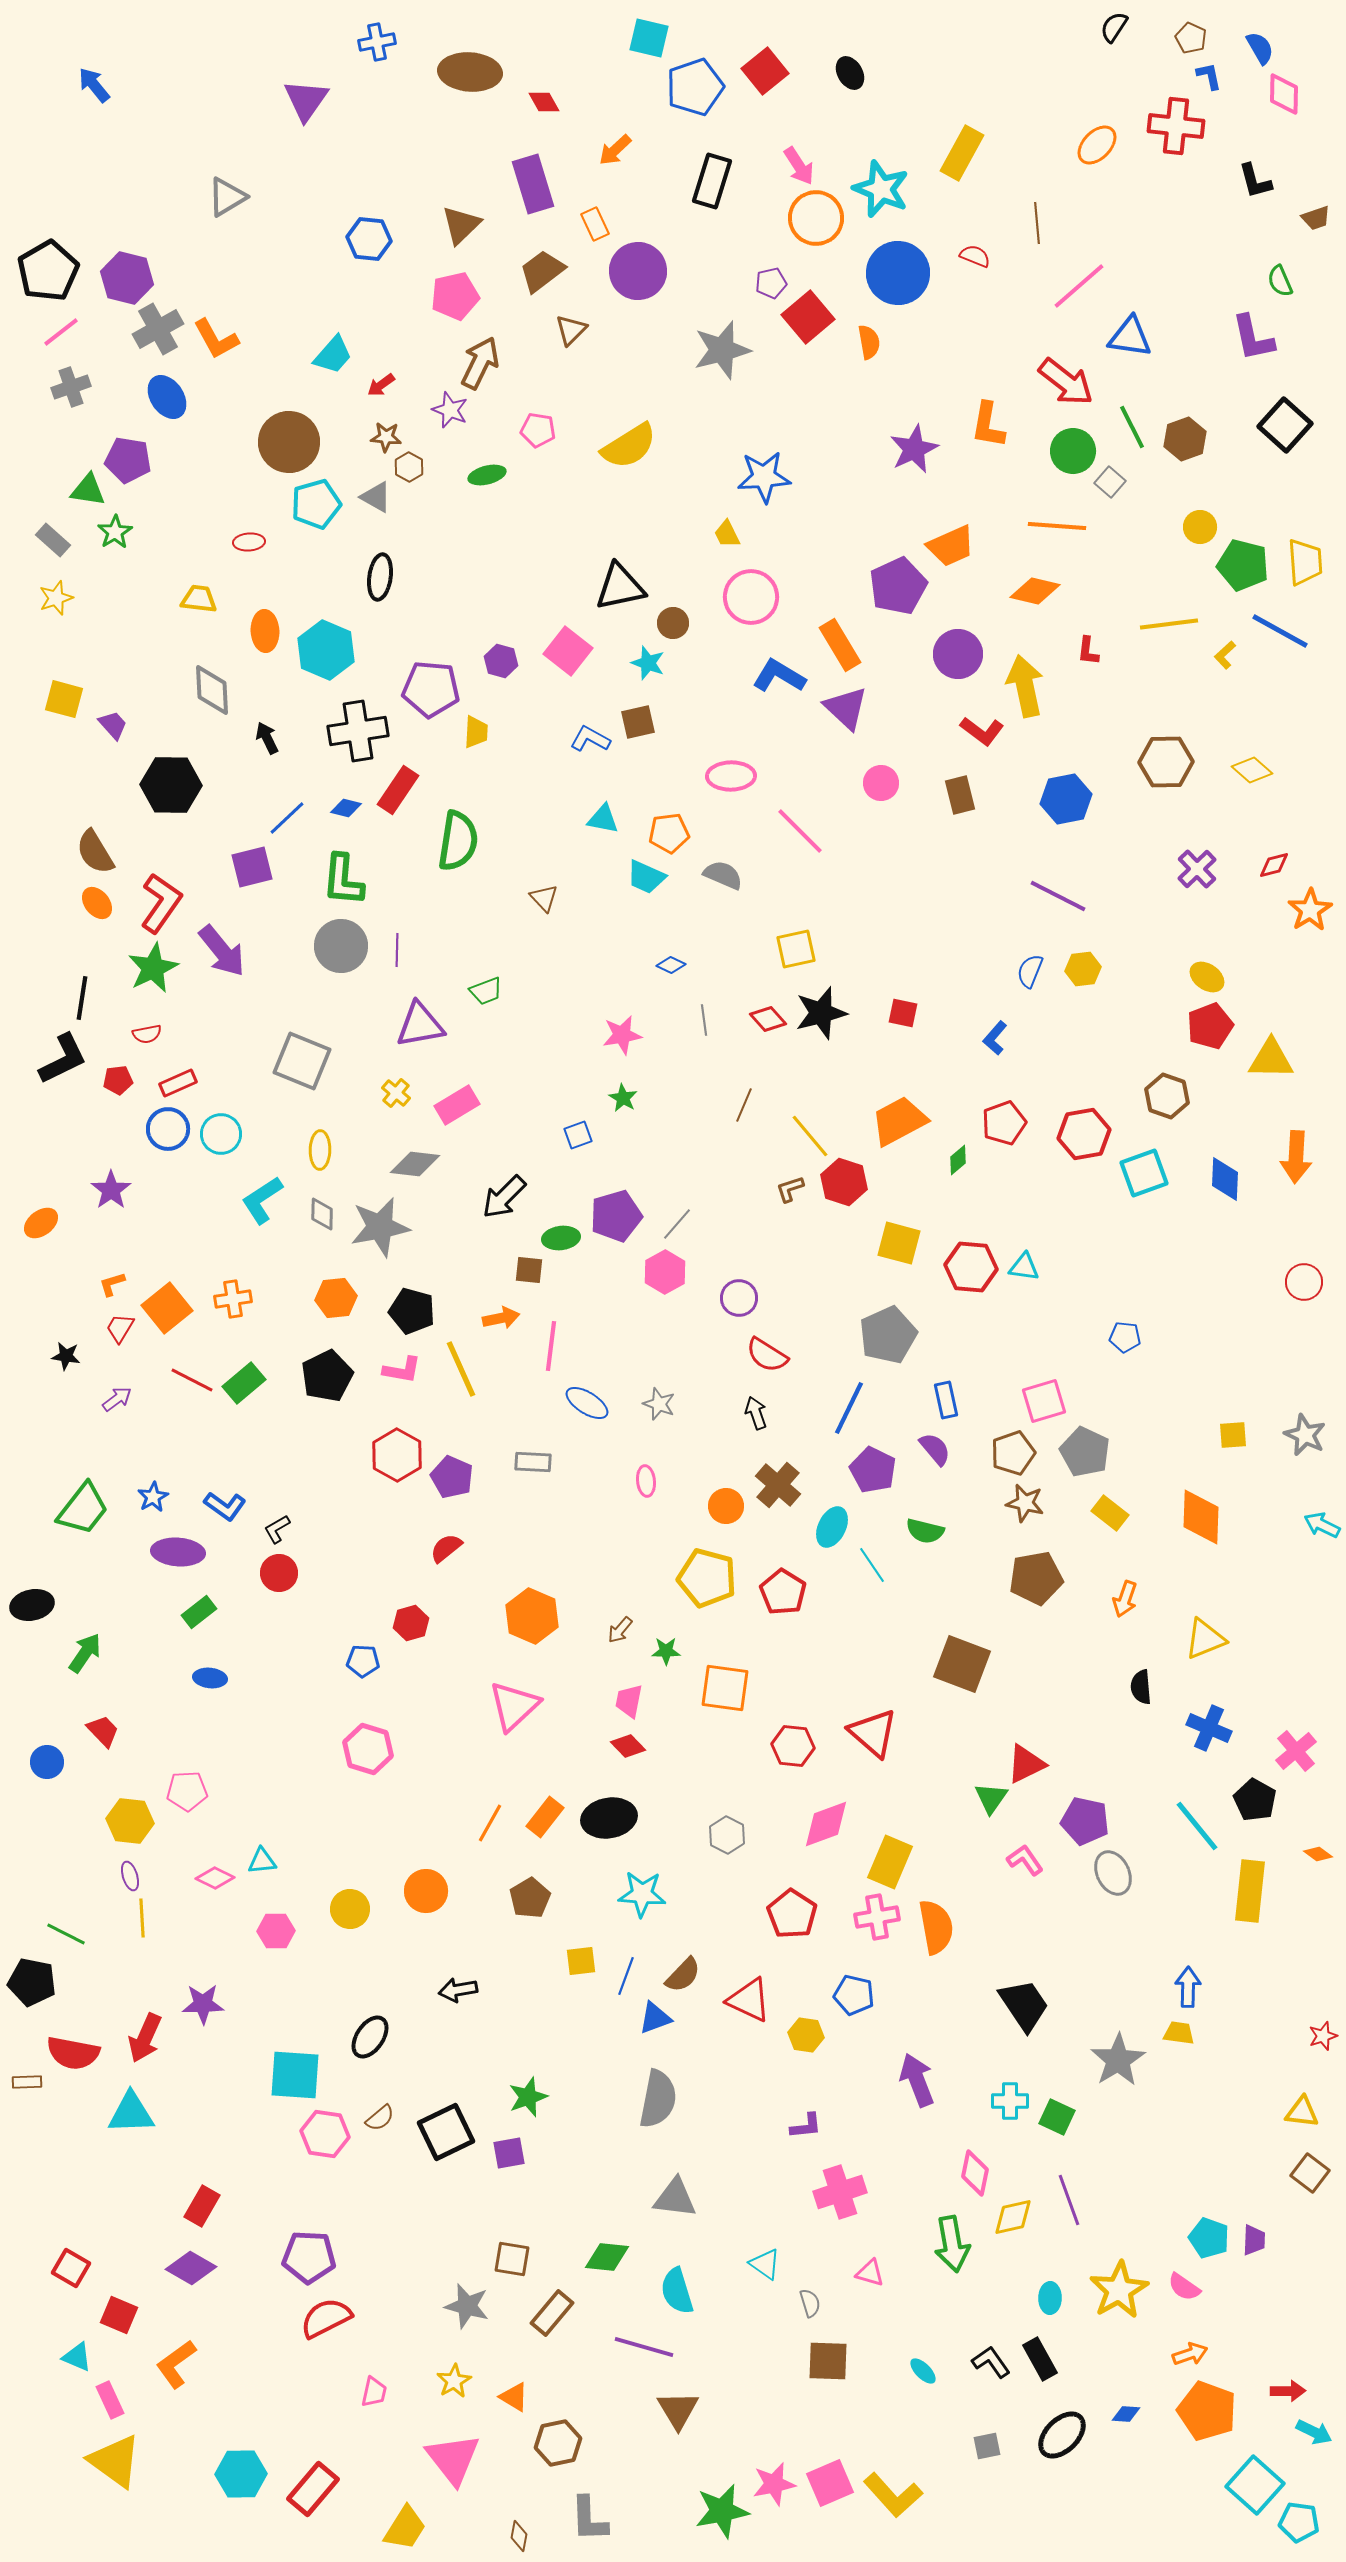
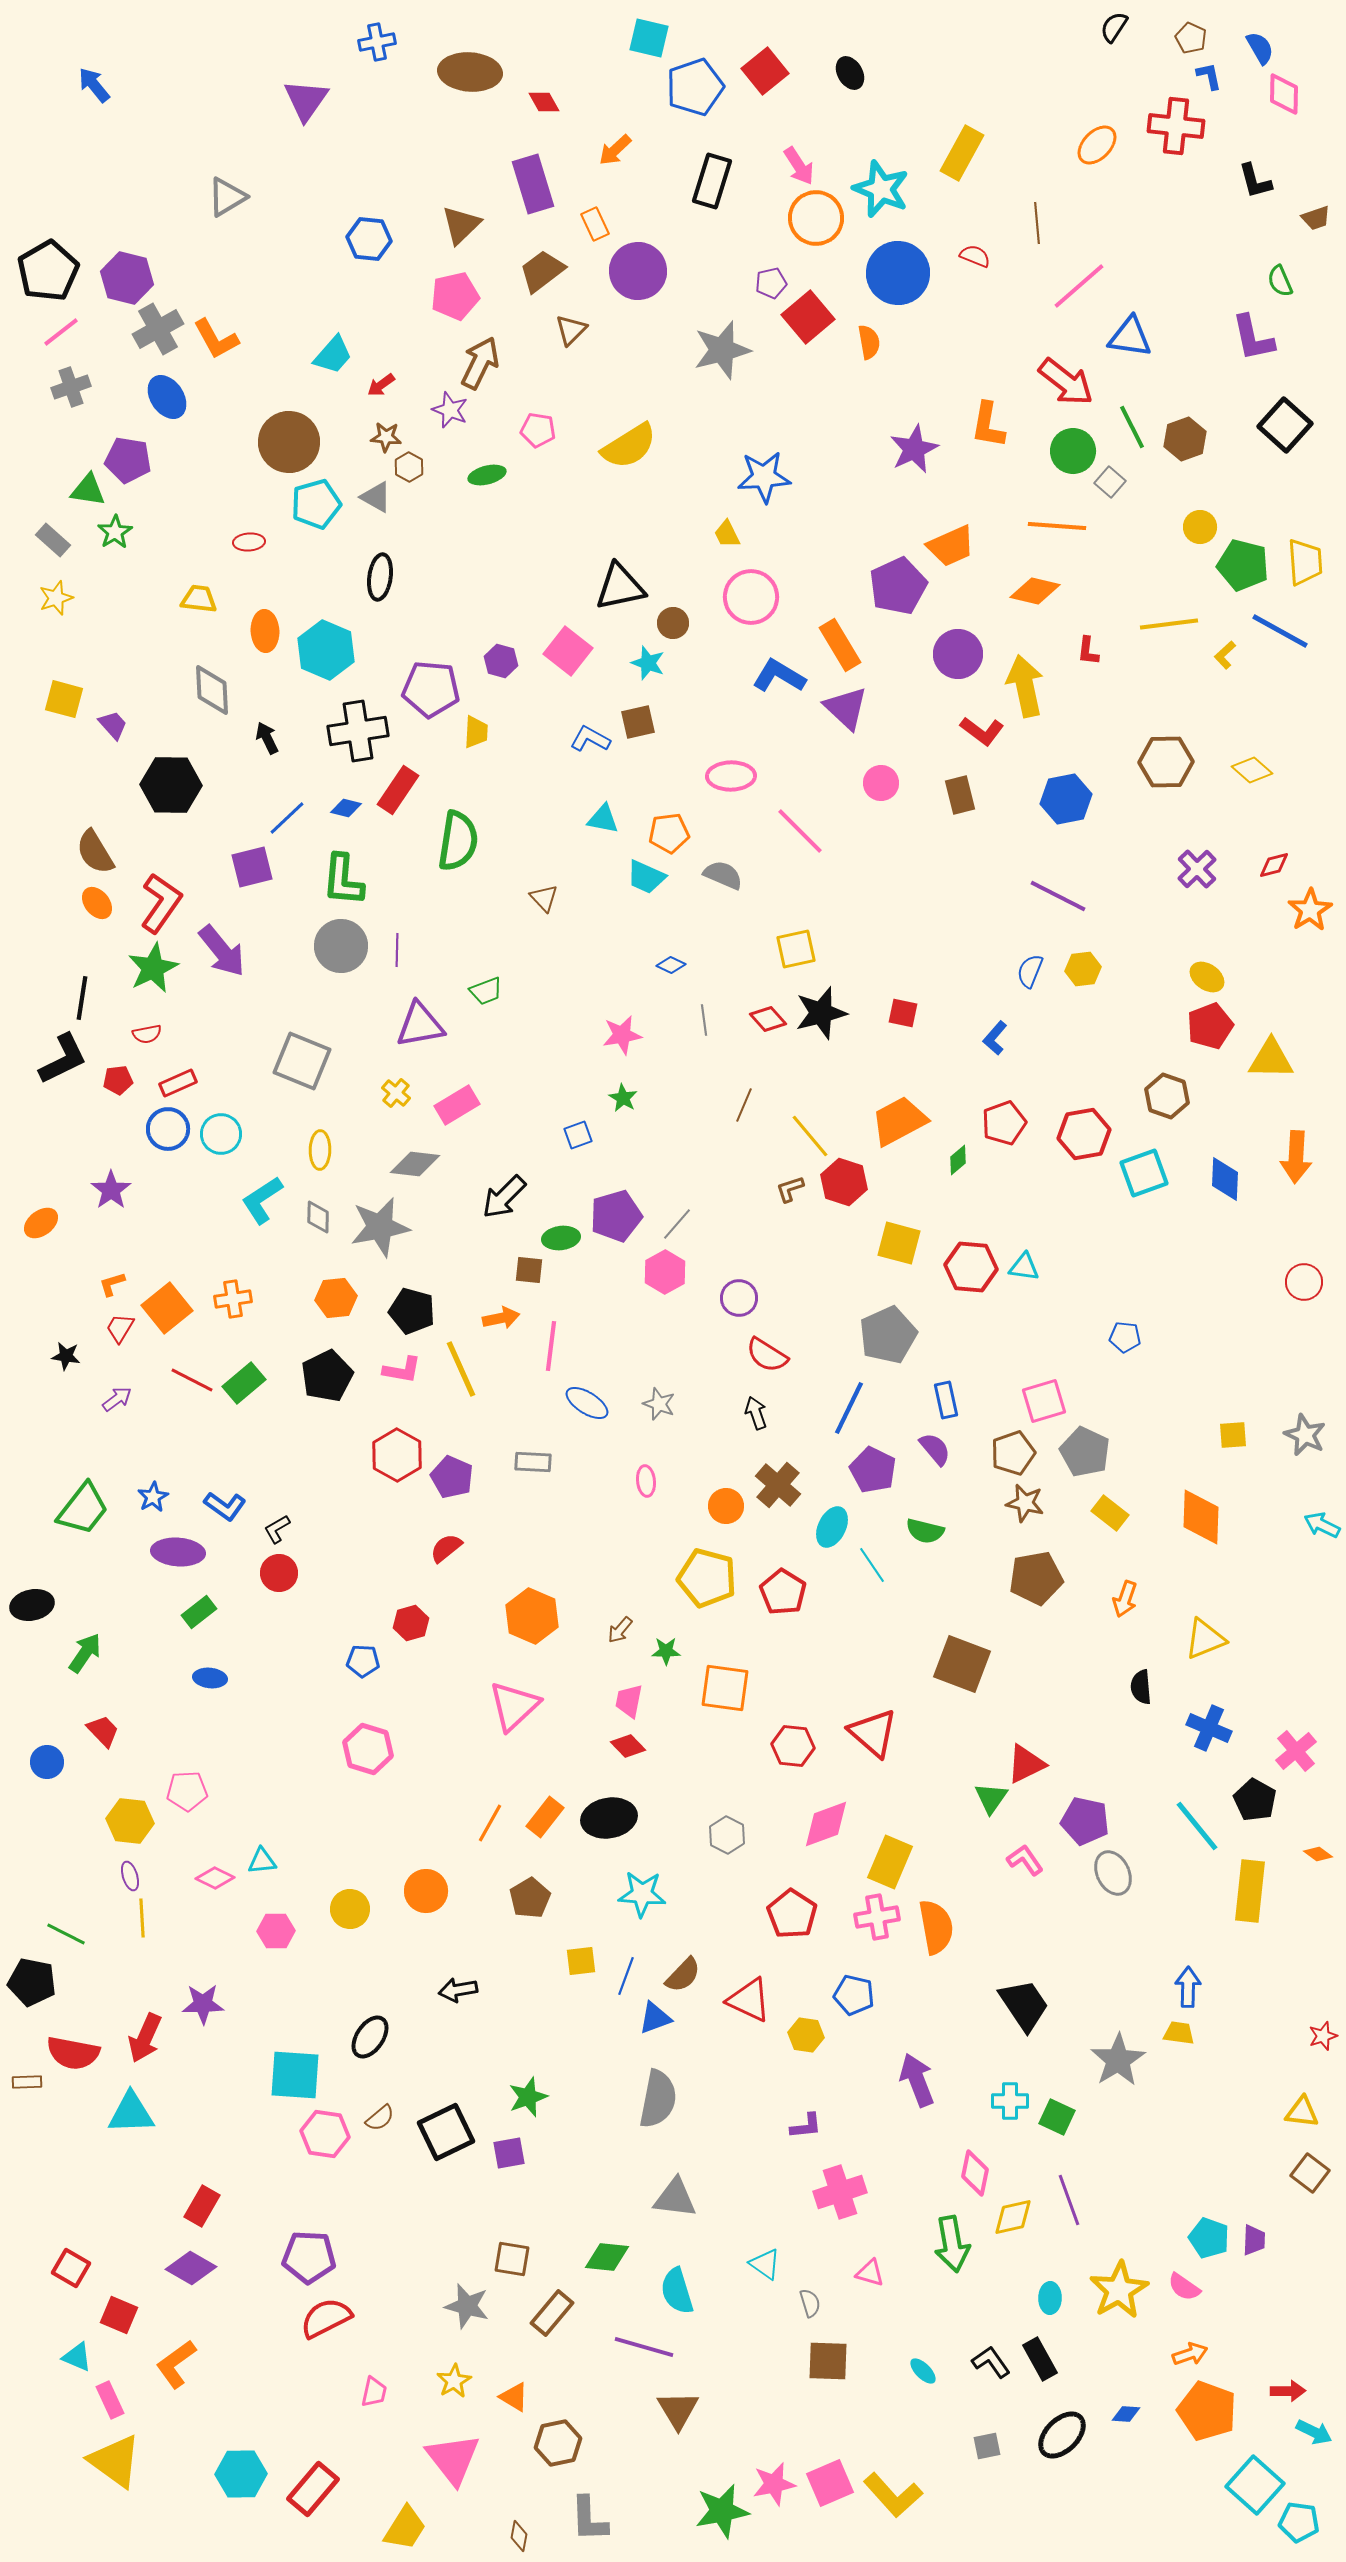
gray diamond at (322, 1214): moved 4 px left, 3 px down
